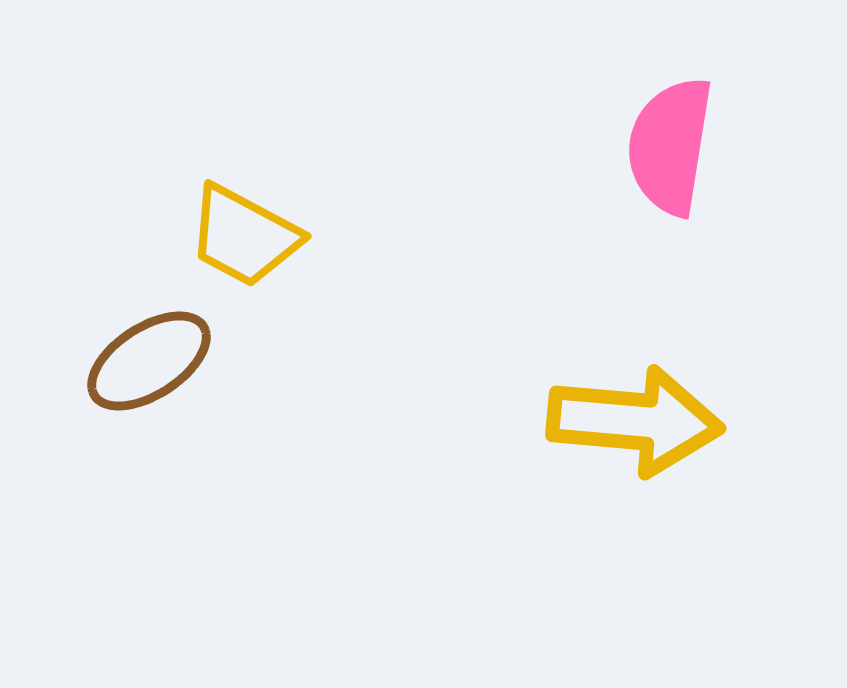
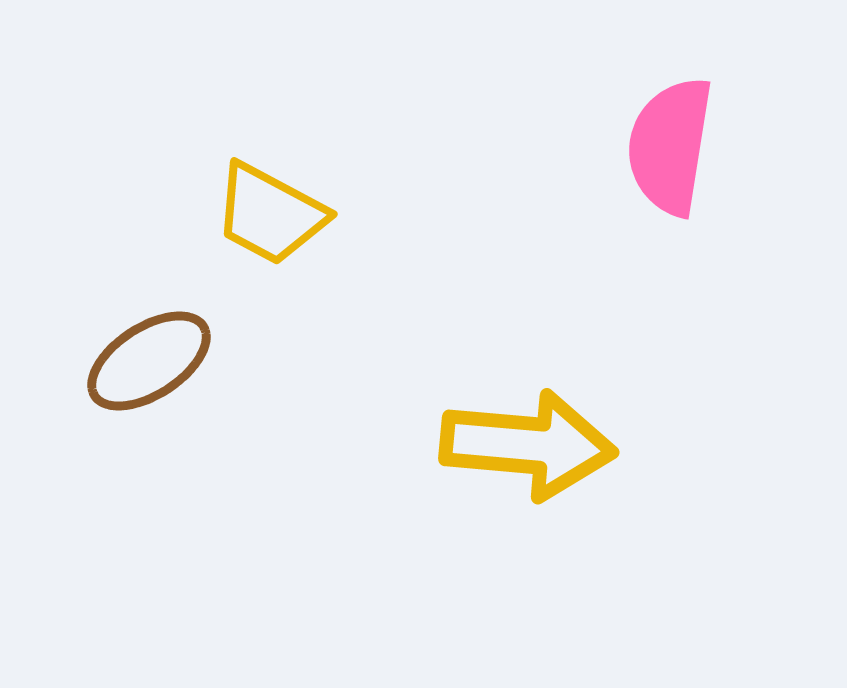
yellow trapezoid: moved 26 px right, 22 px up
yellow arrow: moved 107 px left, 24 px down
